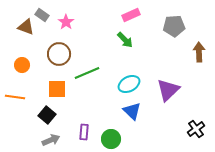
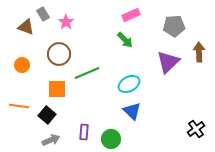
gray rectangle: moved 1 px right, 1 px up; rotated 24 degrees clockwise
purple triangle: moved 28 px up
orange line: moved 4 px right, 9 px down
